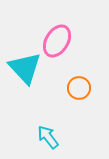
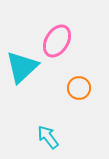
cyan triangle: moved 3 px left, 1 px up; rotated 30 degrees clockwise
